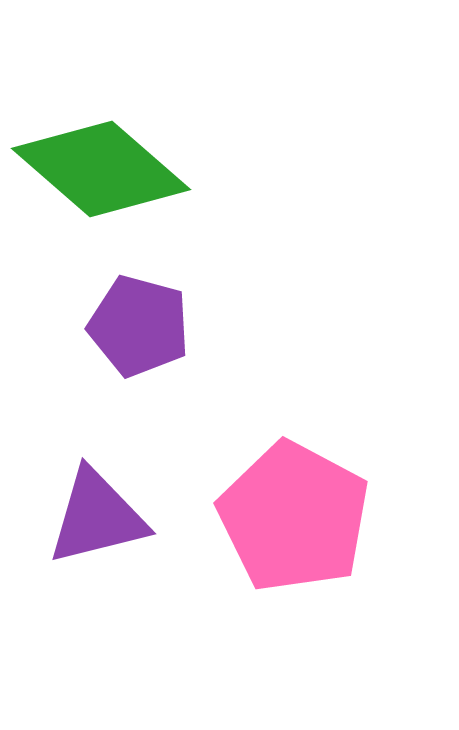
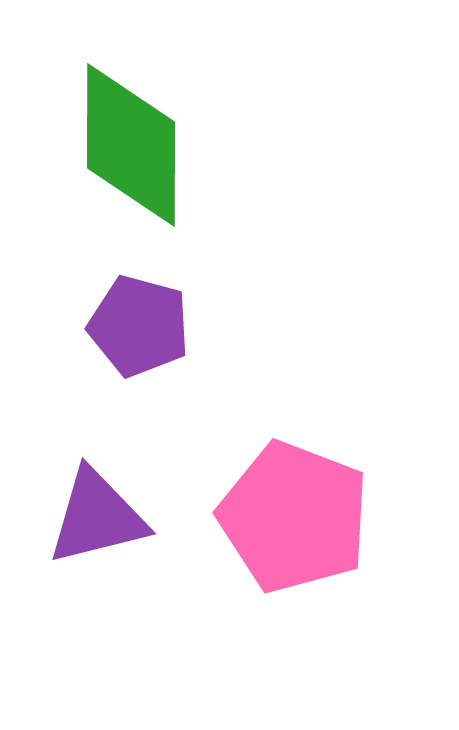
green diamond: moved 30 px right, 24 px up; rotated 49 degrees clockwise
pink pentagon: rotated 7 degrees counterclockwise
